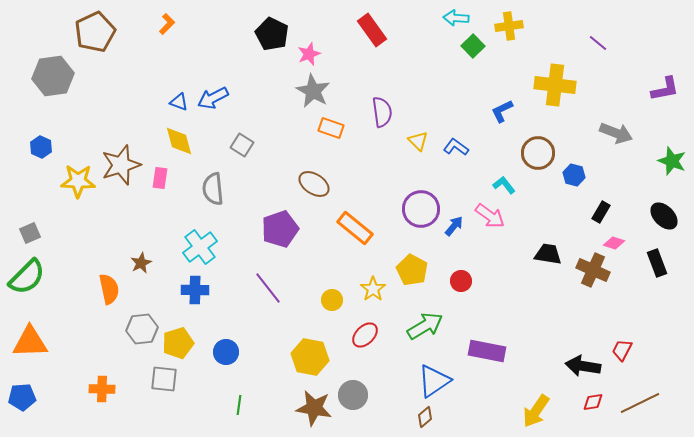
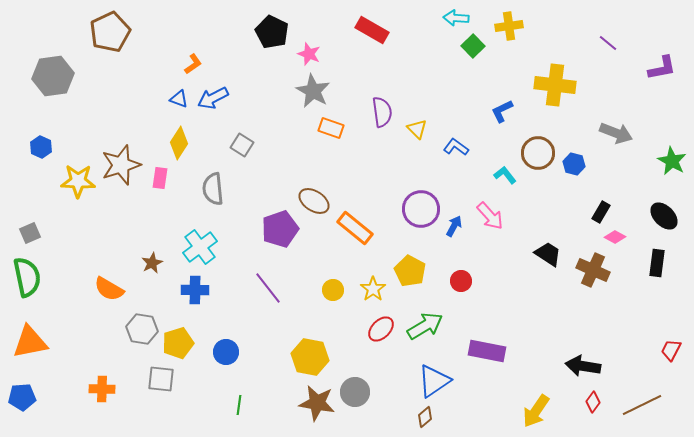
orange L-shape at (167, 24): moved 26 px right, 40 px down; rotated 10 degrees clockwise
red rectangle at (372, 30): rotated 24 degrees counterclockwise
brown pentagon at (95, 32): moved 15 px right
black pentagon at (272, 34): moved 2 px up
purple line at (598, 43): moved 10 px right
pink star at (309, 54): rotated 30 degrees counterclockwise
purple L-shape at (665, 89): moved 3 px left, 21 px up
blue triangle at (179, 102): moved 3 px up
yellow diamond at (179, 141): moved 2 px down; rotated 48 degrees clockwise
yellow triangle at (418, 141): moved 1 px left, 12 px up
green star at (672, 161): rotated 8 degrees clockwise
blue hexagon at (574, 175): moved 11 px up
brown ellipse at (314, 184): moved 17 px down
cyan L-shape at (504, 185): moved 1 px right, 10 px up
pink arrow at (490, 216): rotated 12 degrees clockwise
blue arrow at (454, 226): rotated 10 degrees counterclockwise
pink diamond at (614, 243): moved 1 px right, 6 px up; rotated 10 degrees clockwise
black trapezoid at (548, 254): rotated 24 degrees clockwise
brown star at (141, 263): moved 11 px right
black rectangle at (657, 263): rotated 28 degrees clockwise
yellow pentagon at (412, 270): moved 2 px left, 1 px down
green semicircle at (27, 277): rotated 57 degrees counterclockwise
orange semicircle at (109, 289): rotated 132 degrees clockwise
yellow circle at (332, 300): moved 1 px right, 10 px up
gray hexagon at (142, 329): rotated 16 degrees clockwise
red ellipse at (365, 335): moved 16 px right, 6 px up
orange triangle at (30, 342): rotated 9 degrees counterclockwise
red trapezoid at (622, 350): moved 49 px right
gray square at (164, 379): moved 3 px left
gray circle at (353, 395): moved 2 px right, 3 px up
red diamond at (593, 402): rotated 45 degrees counterclockwise
brown line at (640, 403): moved 2 px right, 2 px down
brown star at (314, 408): moved 3 px right, 5 px up
